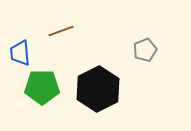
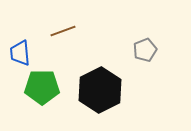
brown line: moved 2 px right
black hexagon: moved 2 px right, 1 px down
